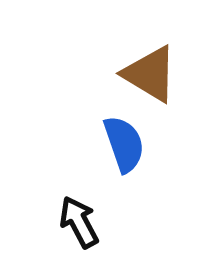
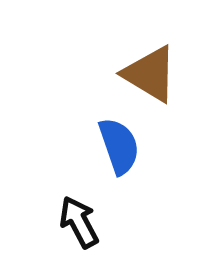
blue semicircle: moved 5 px left, 2 px down
